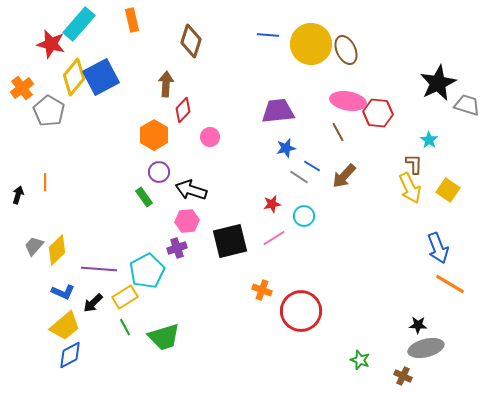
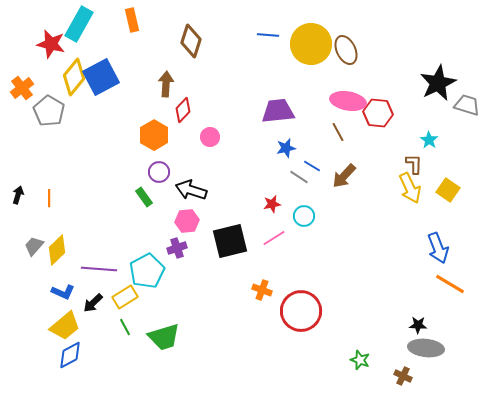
cyan rectangle at (79, 24): rotated 12 degrees counterclockwise
orange line at (45, 182): moved 4 px right, 16 px down
gray ellipse at (426, 348): rotated 20 degrees clockwise
